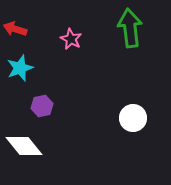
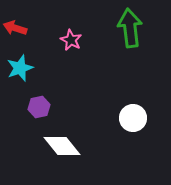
red arrow: moved 1 px up
pink star: moved 1 px down
purple hexagon: moved 3 px left, 1 px down
white diamond: moved 38 px right
